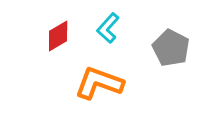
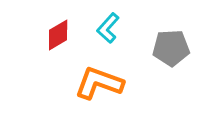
red diamond: moved 1 px up
gray pentagon: rotated 30 degrees counterclockwise
